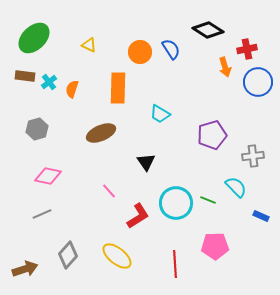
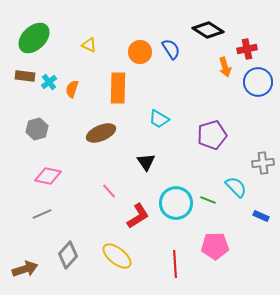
cyan trapezoid: moved 1 px left, 5 px down
gray cross: moved 10 px right, 7 px down
